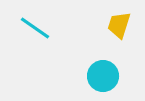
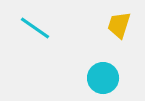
cyan circle: moved 2 px down
